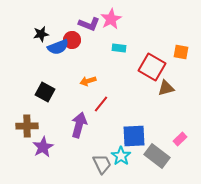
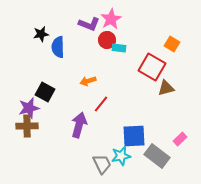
red circle: moved 35 px right
blue semicircle: rotated 110 degrees clockwise
orange square: moved 9 px left, 8 px up; rotated 21 degrees clockwise
purple star: moved 14 px left, 39 px up; rotated 15 degrees clockwise
cyan star: rotated 24 degrees clockwise
